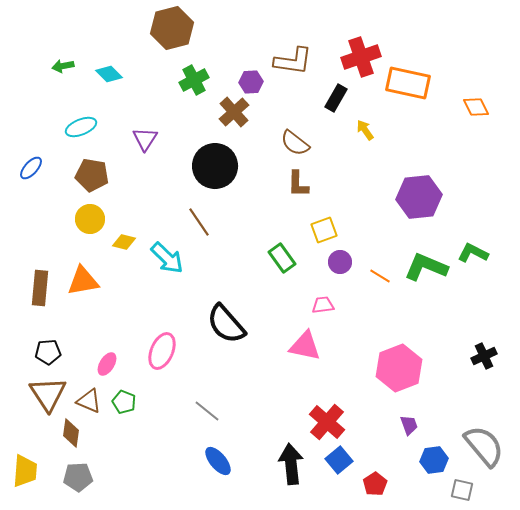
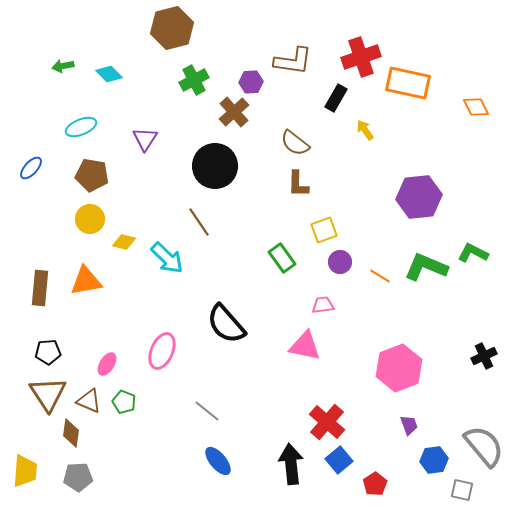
orange triangle at (83, 281): moved 3 px right
